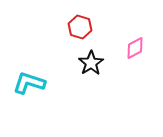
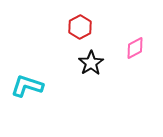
red hexagon: rotated 15 degrees clockwise
cyan L-shape: moved 2 px left, 3 px down
